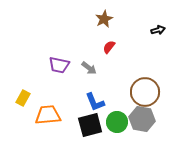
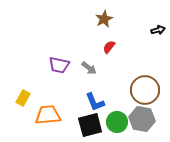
brown circle: moved 2 px up
